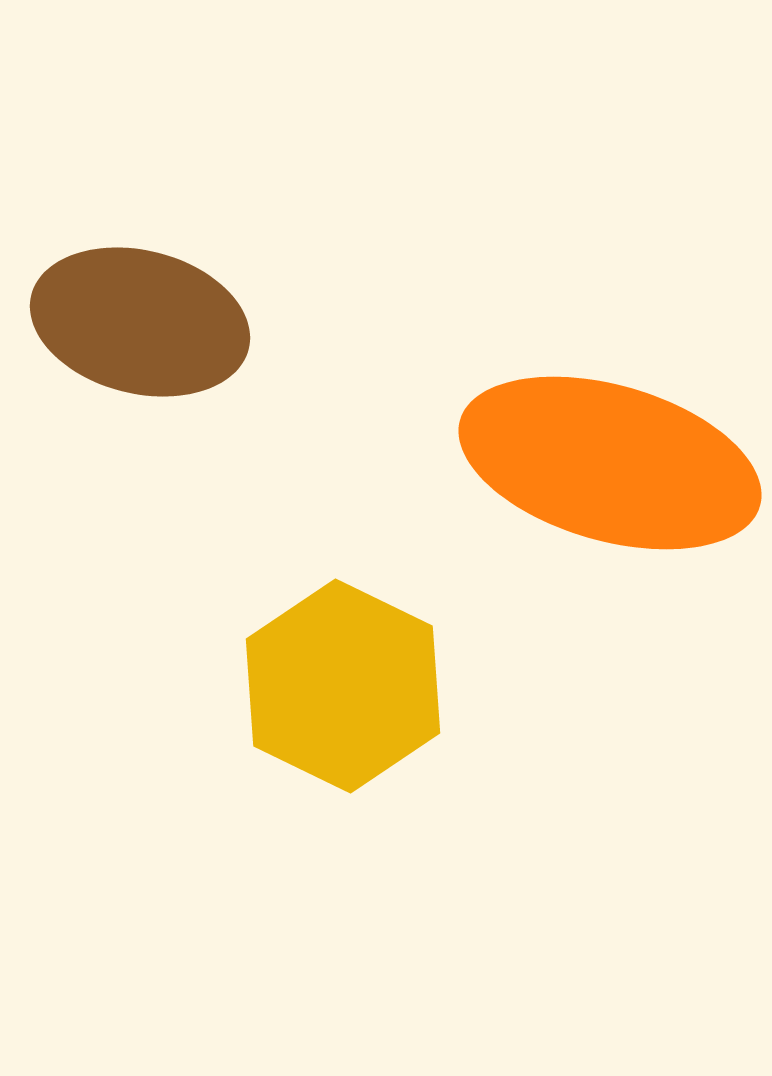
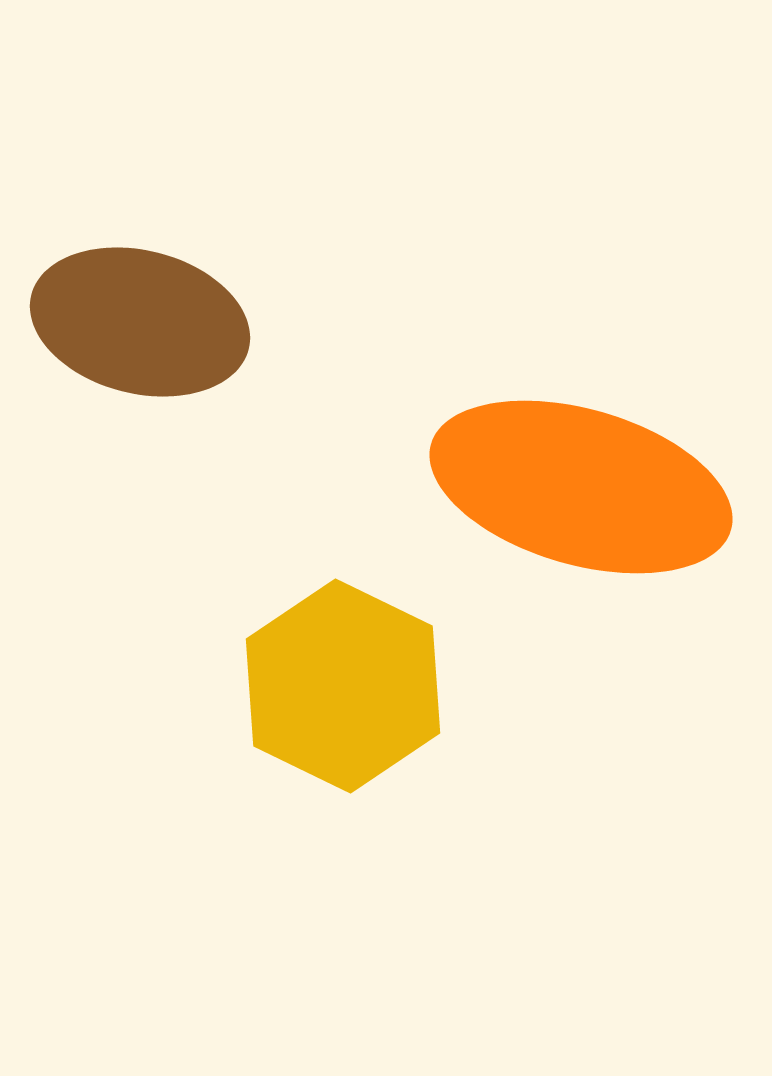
orange ellipse: moved 29 px left, 24 px down
